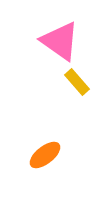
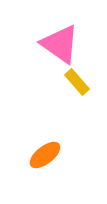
pink triangle: moved 3 px down
